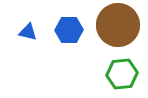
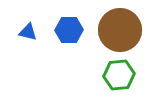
brown circle: moved 2 px right, 5 px down
green hexagon: moved 3 px left, 1 px down
